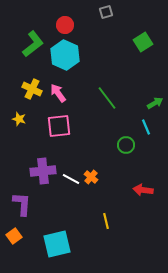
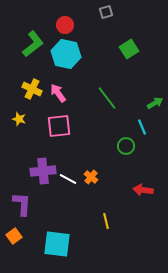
green square: moved 14 px left, 7 px down
cyan hexagon: moved 1 px right, 1 px up; rotated 12 degrees counterclockwise
cyan line: moved 4 px left
green circle: moved 1 px down
white line: moved 3 px left
cyan square: rotated 20 degrees clockwise
